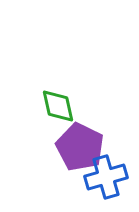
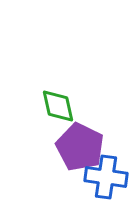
blue cross: rotated 24 degrees clockwise
